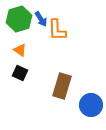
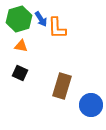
orange L-shape: moved 2 px up
orange triangle: moved 1 px right, 4 px up; rotated 24 degrees counterclockwise
